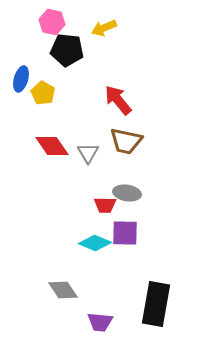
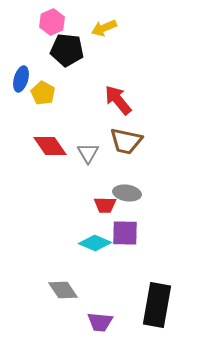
pink hexagon: rotated 25 degrees clockwise
red diamond: moved 2 px left
black rectangle: moved 1 px right, 1 px down
